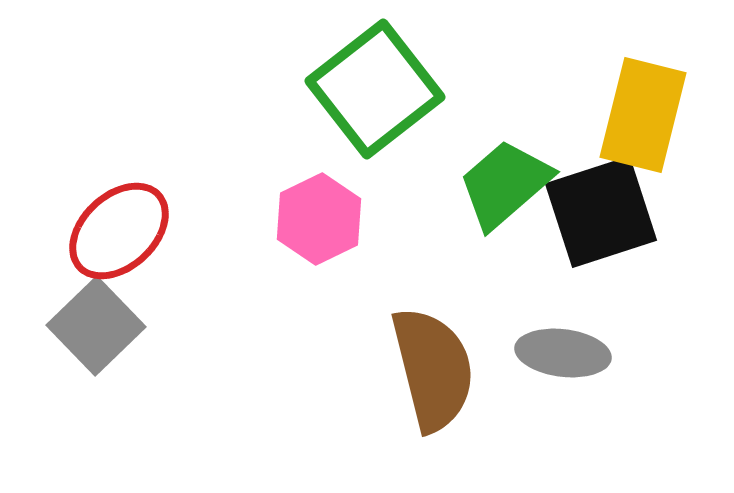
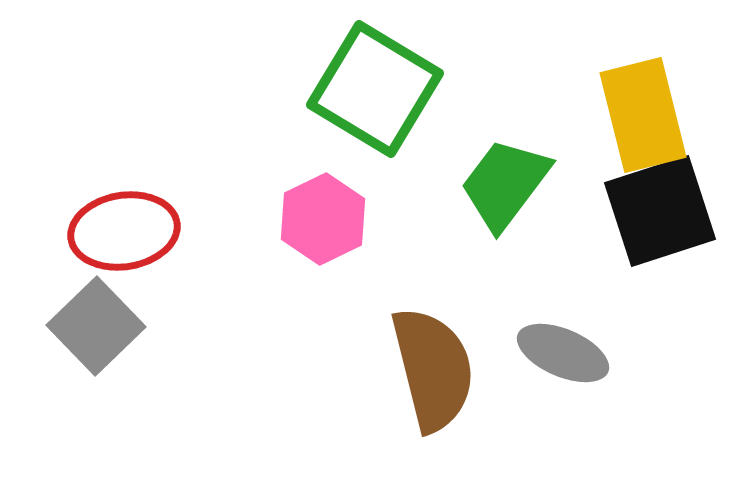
green square: rotated 21 degrees counterclockwise
yellow rectangle: rotated 28 degrees counterclockwise
green trapezoid: rotated 12 degrees counterclockwise
black square: moved 59 px right, 1 px up
pink hexagon: moved 4 px right
red ellipse: moved 5 px right; rotated 34 degrees clockwise
gray ellipse: rotated 16 degrees clockwise
